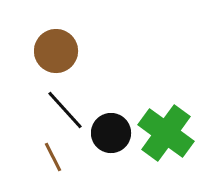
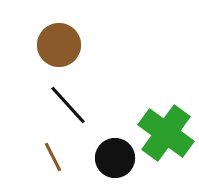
brown circle: moved 3 px right, 6 px up
black line: moved 3 px right, 5 px up
black circle: moved 4 px right, 25 px down
